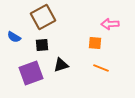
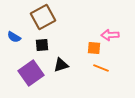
pink arrow: moved 11 px down
orange square: moved 1 px left, 5 px down
purple square: rotated 15 degrees counterclockwise
